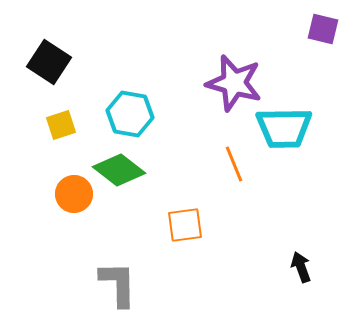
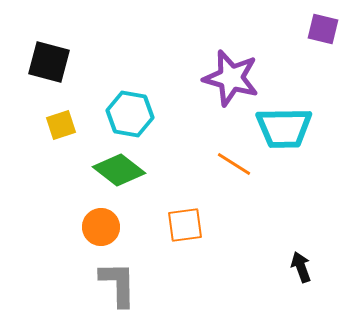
black square: rotated 18 degrees counterclockwise
purple star: moved 3 px left, 5 px up
orange line: rotated 36 degrees counterclockwise
orange circle: moved 27 px right, 33 px down
